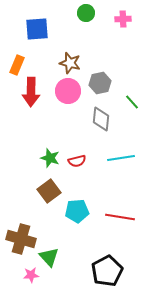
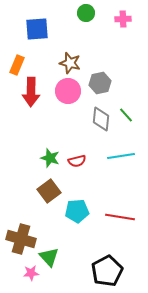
green line: moved 6 px left, 13 px down
cyan line: moved 2 px up
pink star: moved 2 px up
